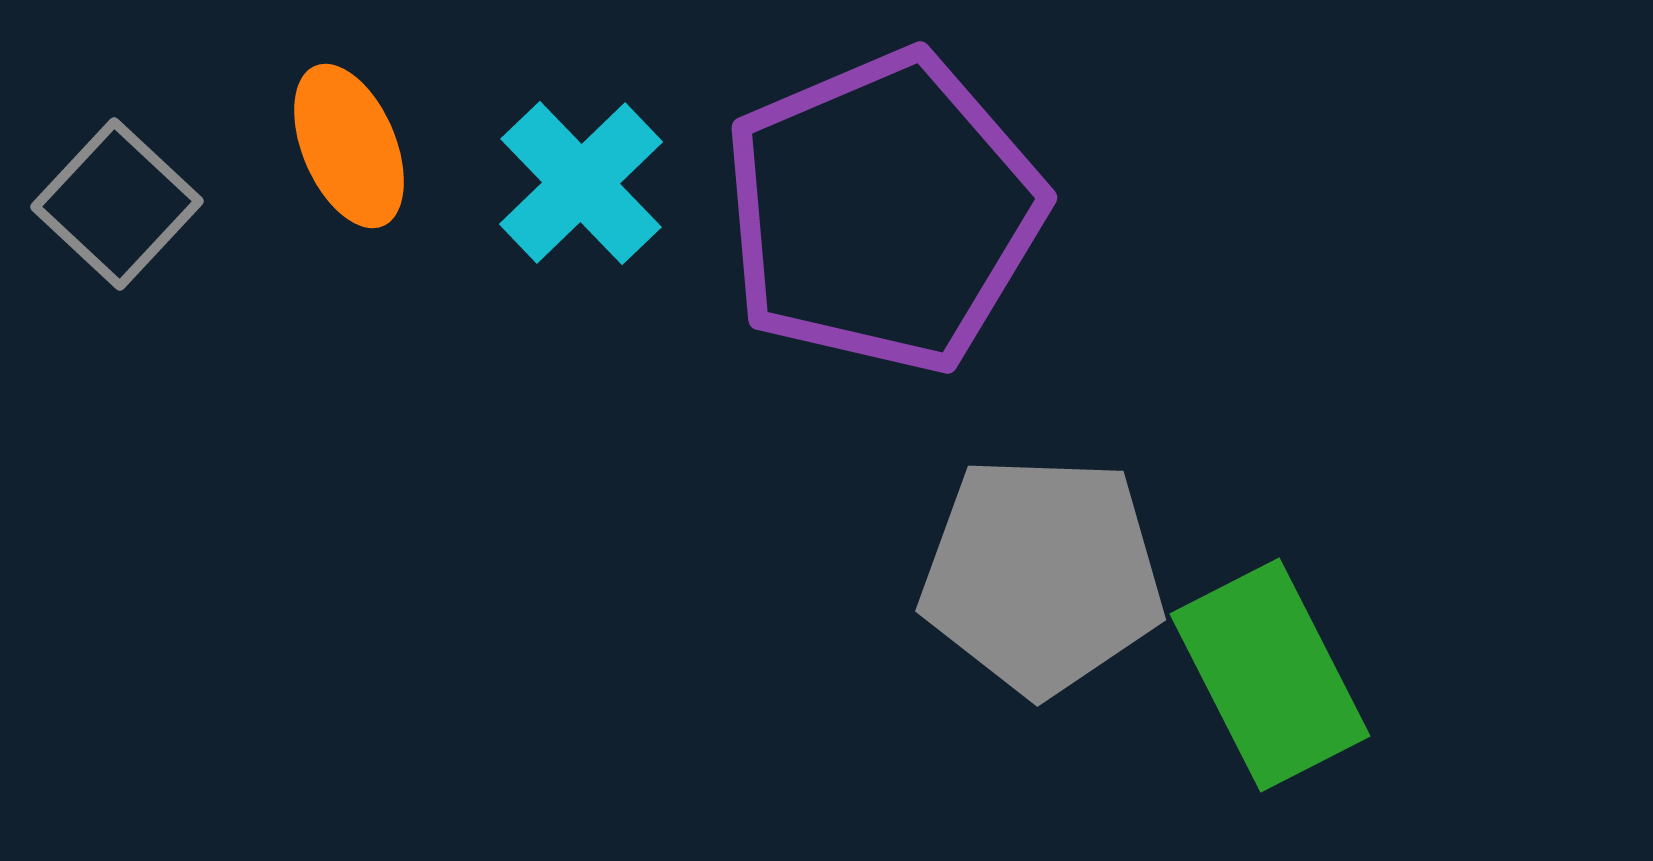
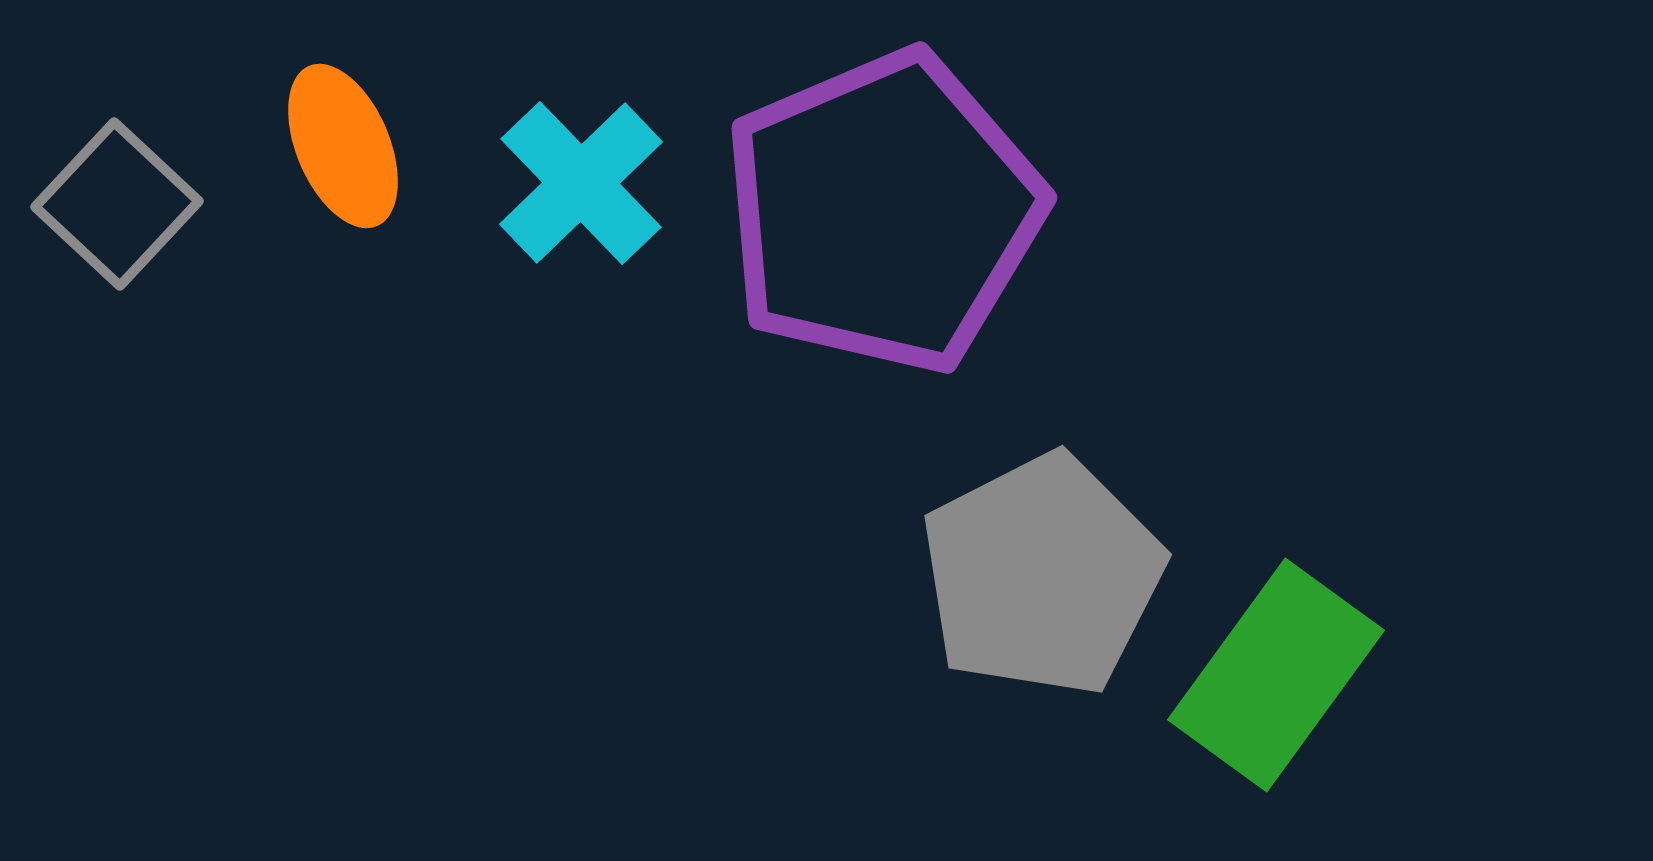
orange ellipse: moved 6 px left
gray pentagon: rotated 29 degrees counterclockwise
green rectangle: moved 6 px right; rotated 63 degrees clockwise
